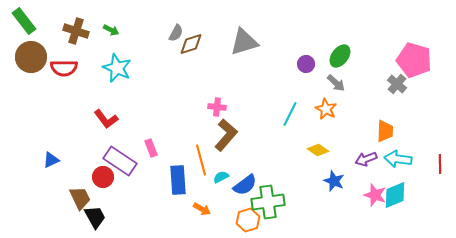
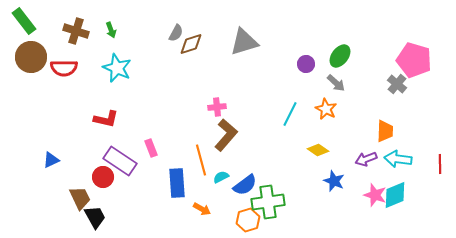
green arrow: rotated 42 degrees clockwise
pink cross: rotated 12 degrees counterclockwise
red L-shape: rotated 40 degrees counterclockwise
blue rectangle: moved 1 px left, 3 px down
